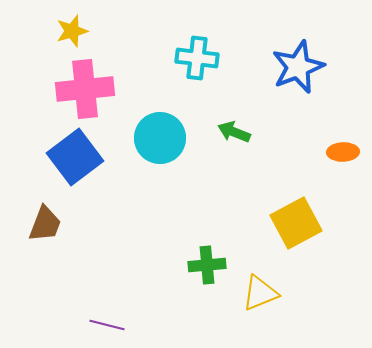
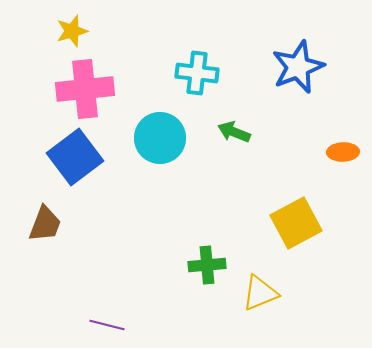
cyan cross: moved 15 px down
